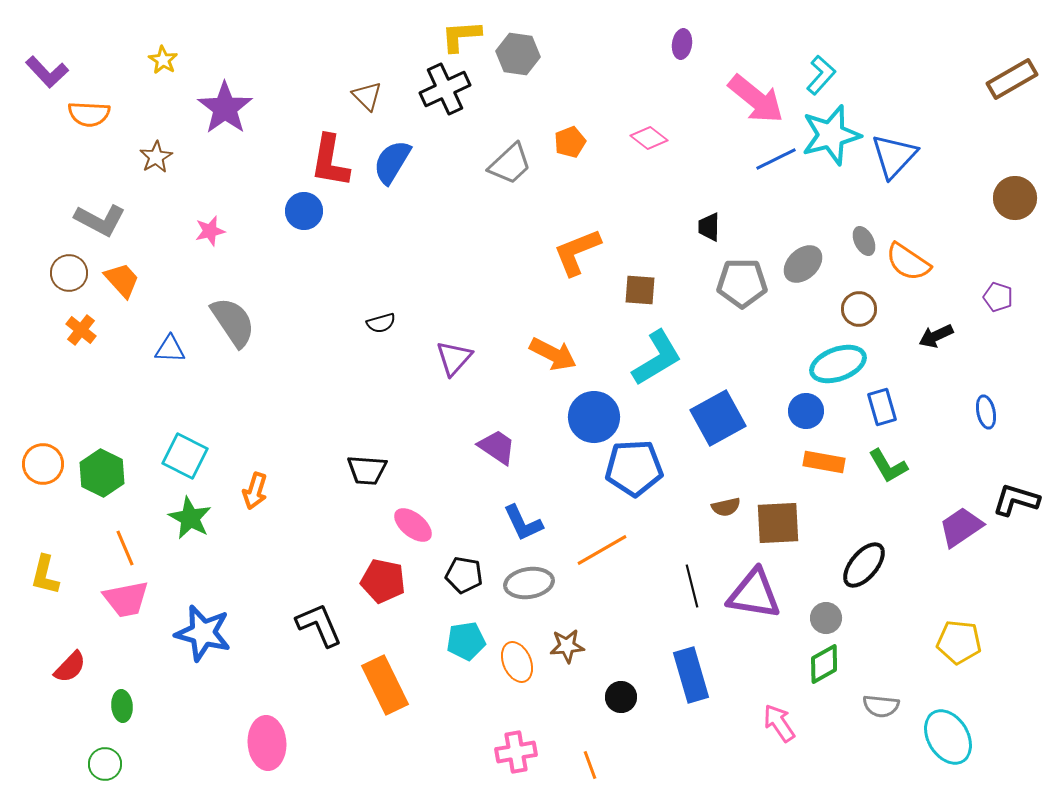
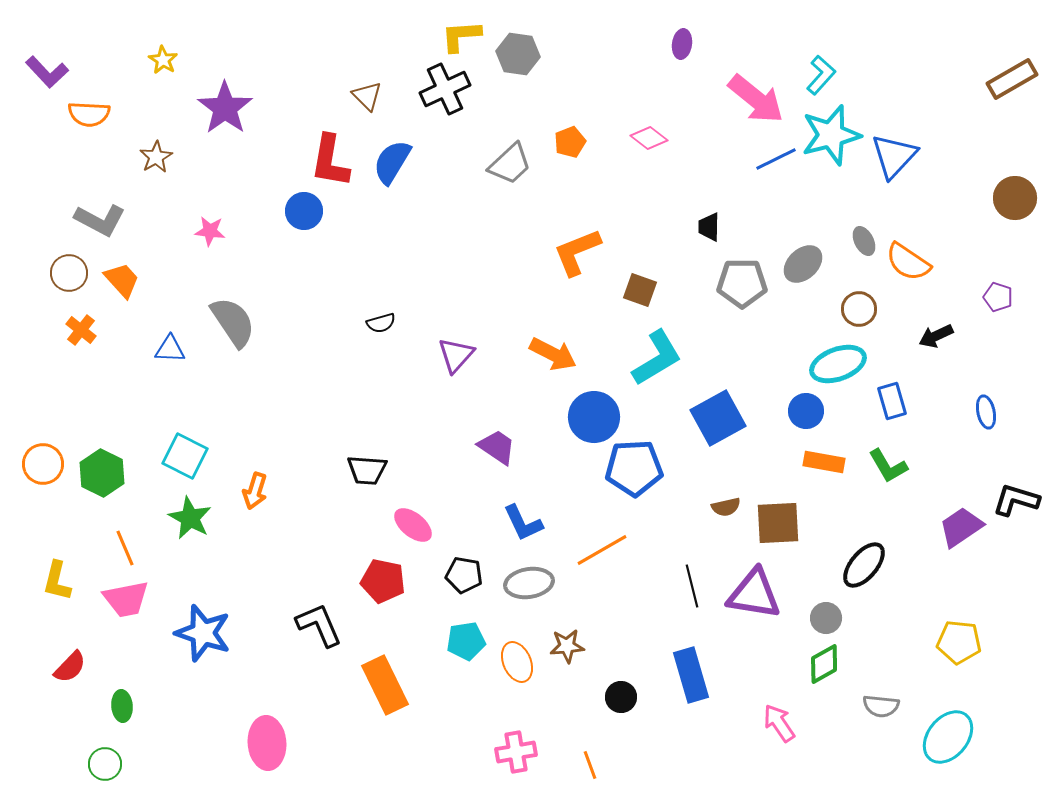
pink star at (210, 231): rotated 20 degrees clockwise
brown square at (640, 290): rotated 16 degrees clockwise
purple triangle at (454, 358): moved 2 px right, 3 px up
blue rectangle at (882, 407): moved 10 px right, 6 px up
yellow L-shape at (45, 575): moved 12 px right, 6 px down
blue star at (203, 633): rotated 4 degrees clockwise
cyan ellipse at (948, 737): rotated 70 degrees clockwise
